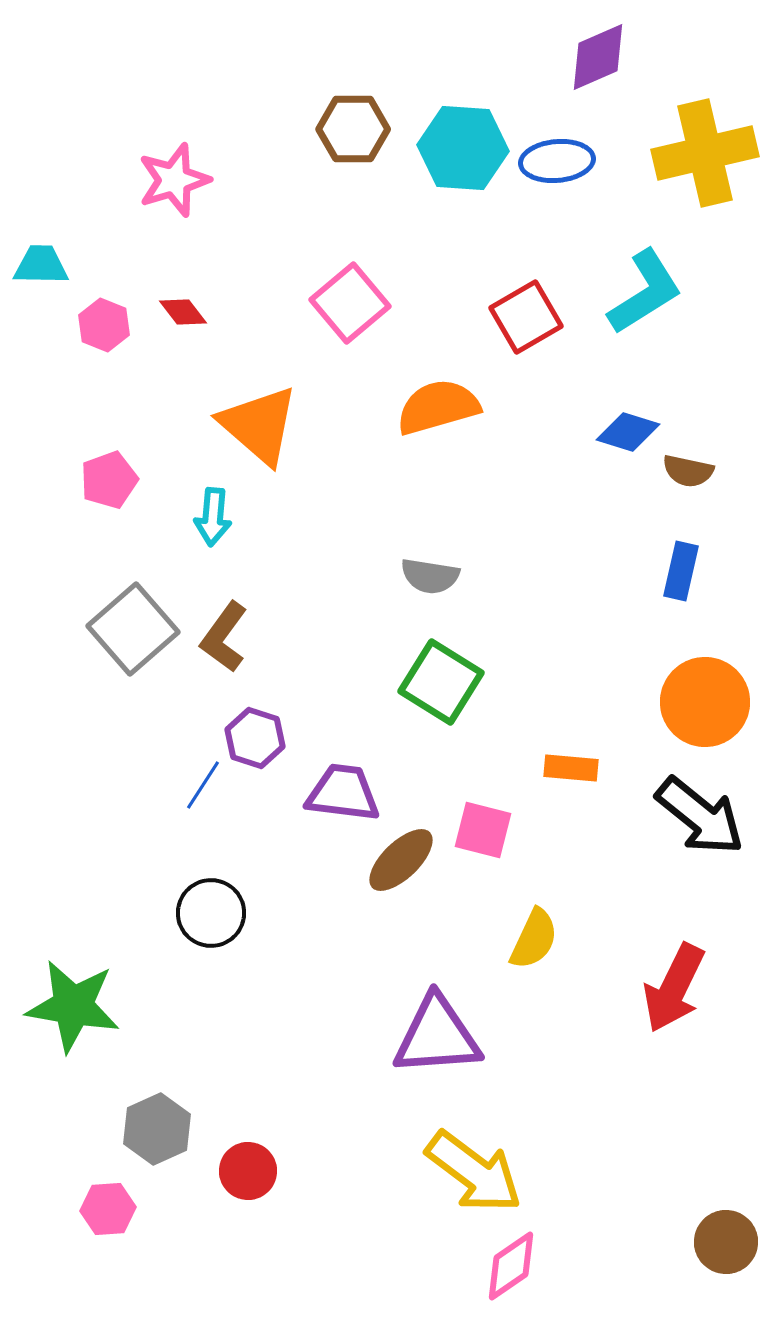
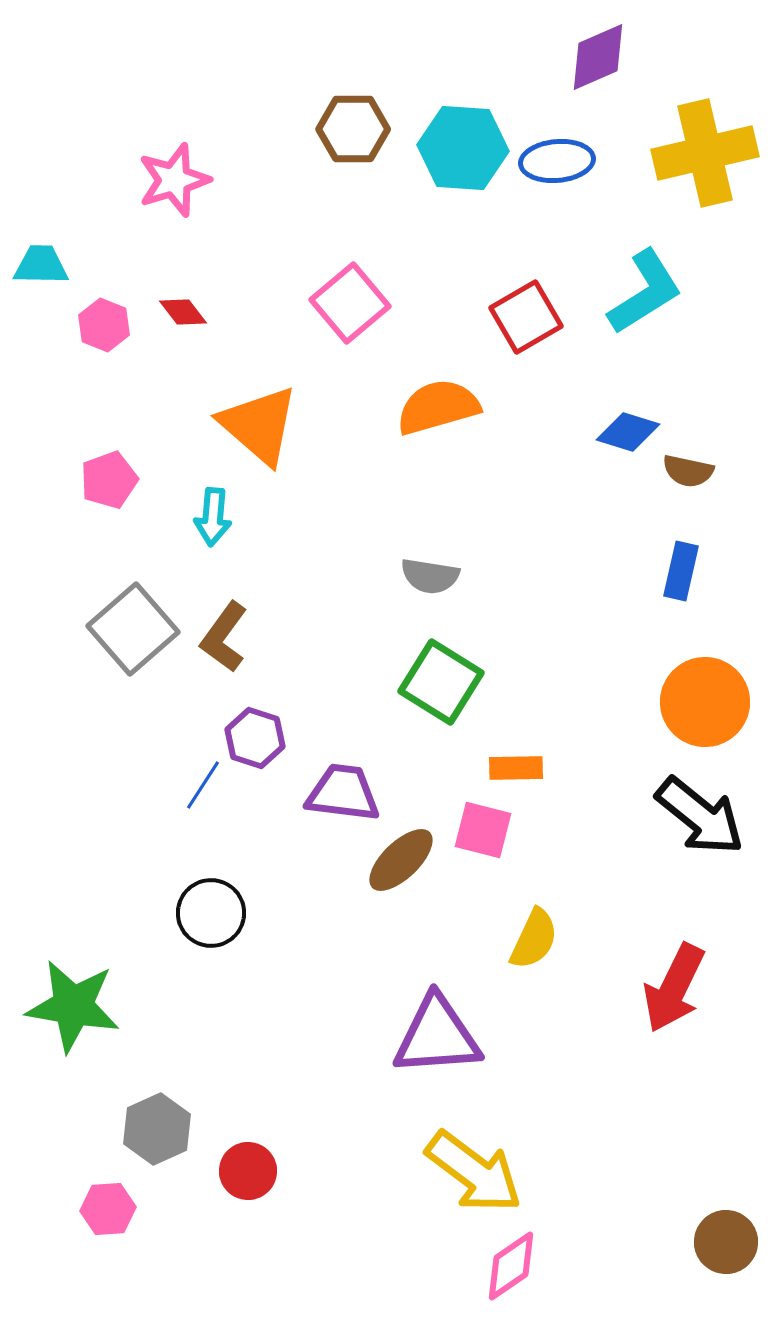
orange rectangle at (571, 768): moved 55 px left; rotated 6 degrees counterclockwise
